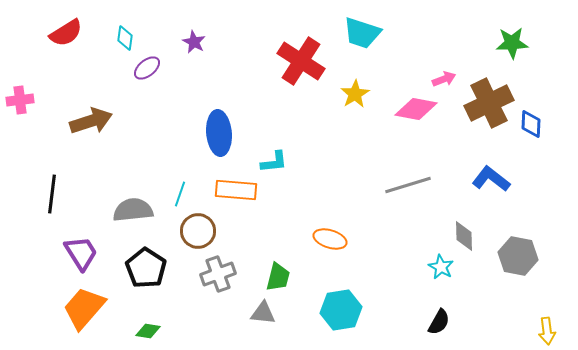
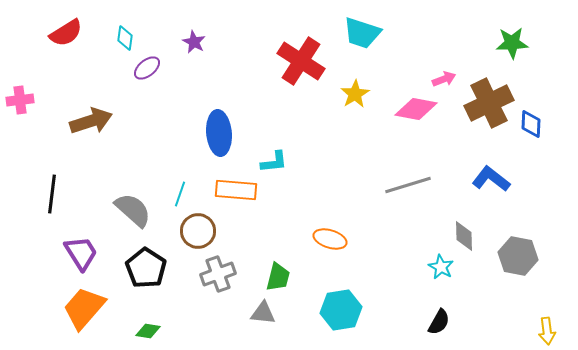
gray semicircle: rotated 48 degrees clockwise
